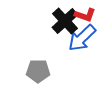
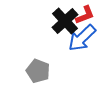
red L-shape: rotated 40 degrees counterclockwise
gray pentagon: rotated 20 degrees clockwise
